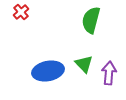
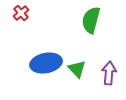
red cross: moved 1 px down
green triangle: moved 7 px left, 5 px down
blue ellipse: moved 2 px left, 8 px up
